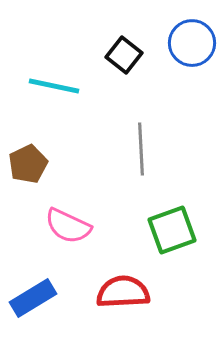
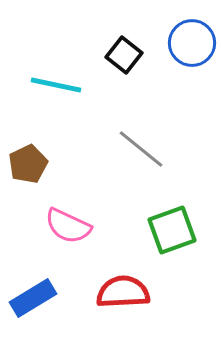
cyan line: moved 2 px right, 1 px up
gray line: rotated 48 degrees counterclockwise
